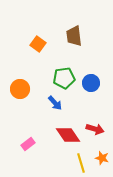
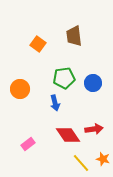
blue circle: moved 2 px right
blue arrow: rotated 28 degrees clockwise
red arrow: moved 1 px left; rotated 24 degrees counterclockwise
orange star: moved 1 px right, 1 px down
yellow line: rotated 24 degrees counterclockwise
